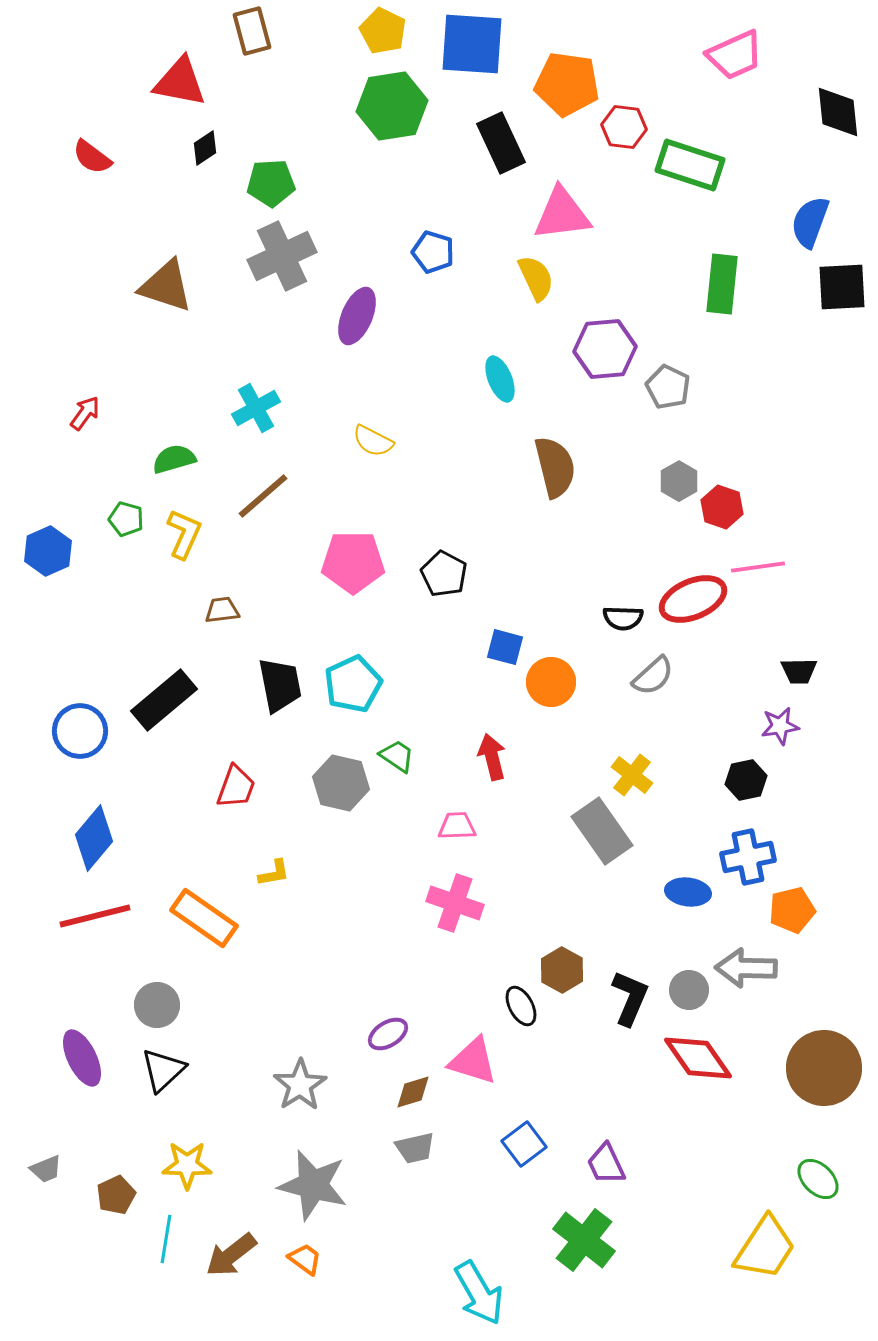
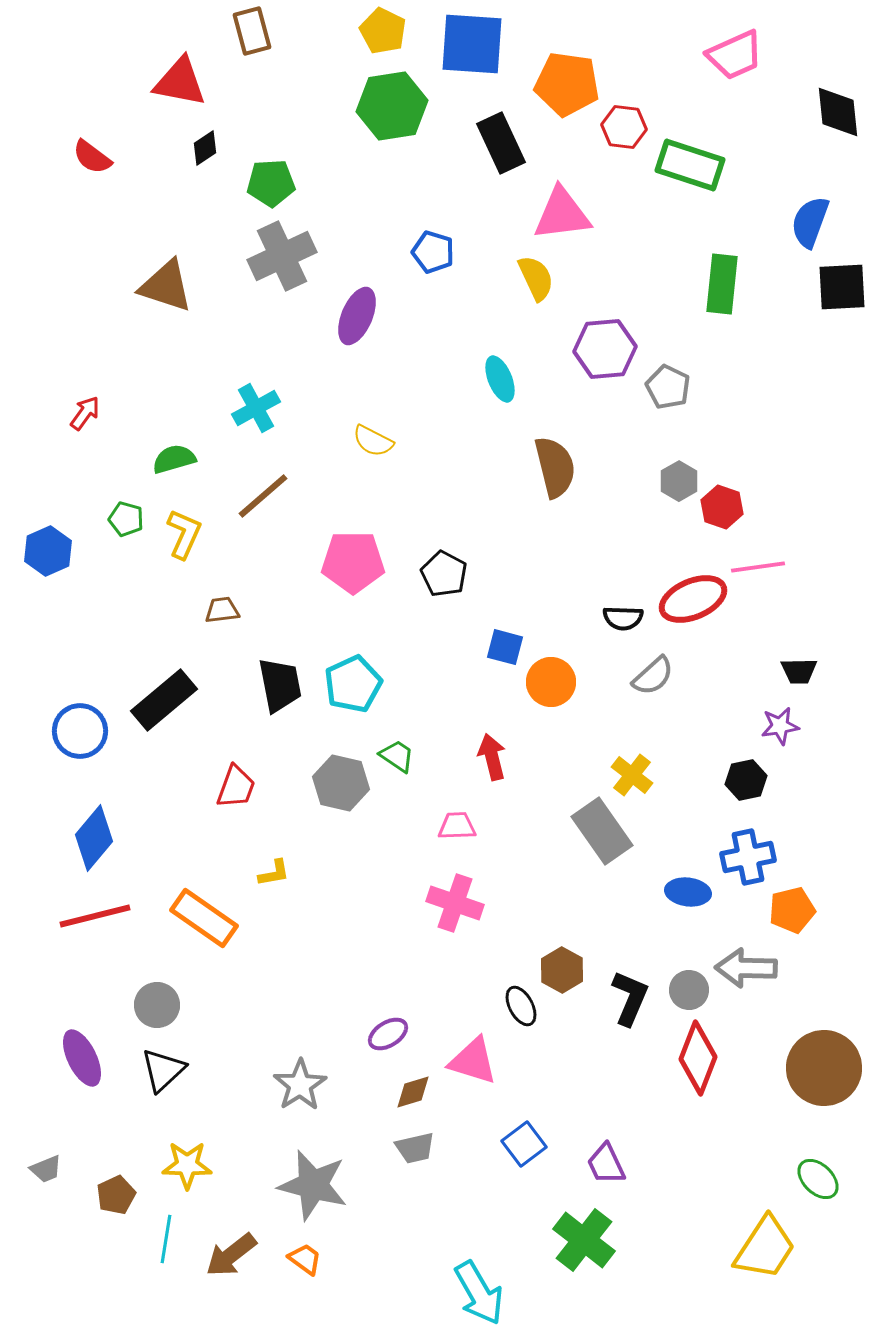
red diamond at (698, 1058): rotated 56 degrees clockwise
